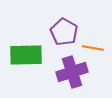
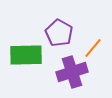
purple pentagon: moved 5 px left, 1 px down
orange line: rotated 60 degrees counterclockwise
